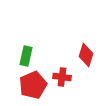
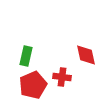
red diamond: rotated 30 degrees counterclockwise
